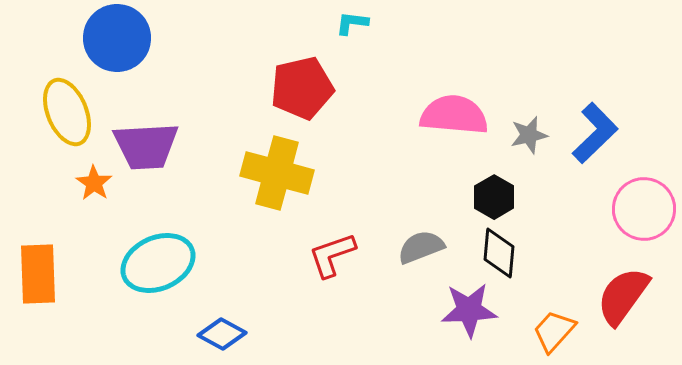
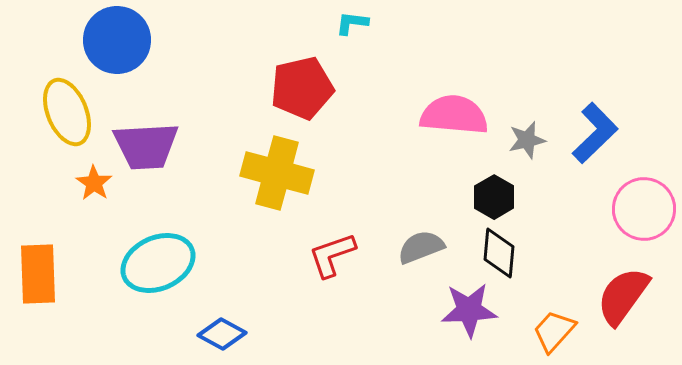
blue circle: moved 2 px down
gray star: moved 2 px left, 5 px down
